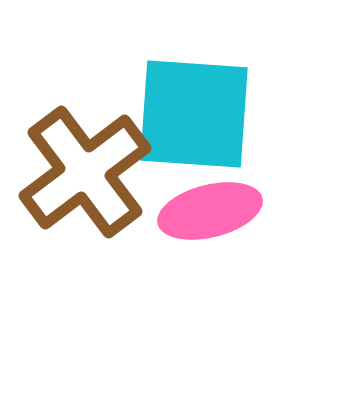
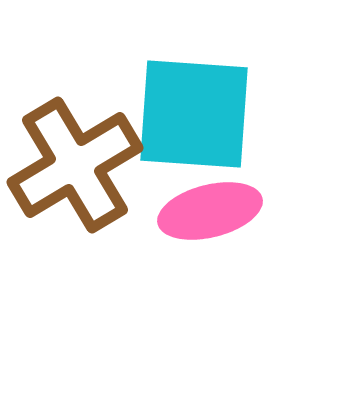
brown cross: moved 10 px left, 7 px up; rotated 6 degrees clockwise
